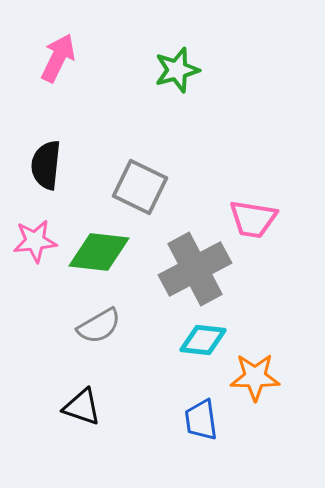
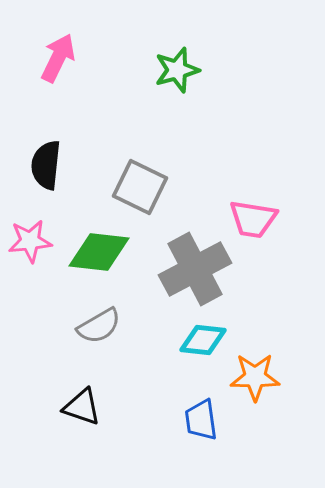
pink star: moved 5 px left
